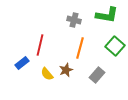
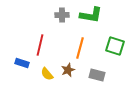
green L-shape: moved 16 px left
gray cross: moved 12 px left, 5 px up; rotated 16 degrees counterclockwise
green square: rotated 24 degrees counterclockwise
blue rectangle: rotated 56 degrees clockwise
brown star: moved 2 px right
gray rectangle: rotated 63 degrees clockwise
